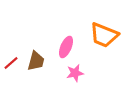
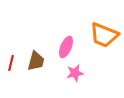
red line: rotated 35 degrees counterclockwise
